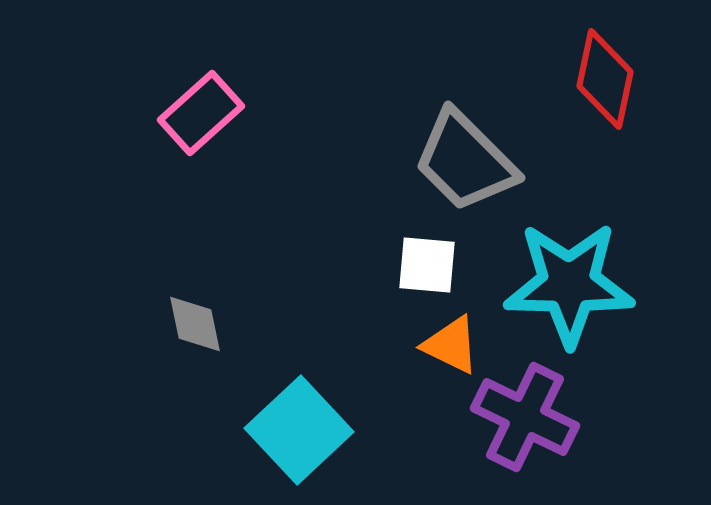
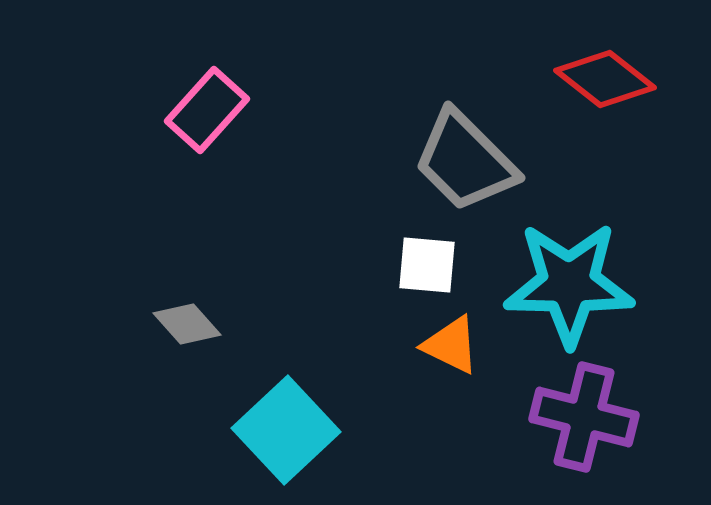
red diamond: rotated 64 degrees counterclockwise
pink rectangle: moved 6 px right, 3 px up; rotated 6 degrees counterclockwise
gray diamond: moved 8 px left; rotated 30 degrees counterclockwise
purple cross: moved 59 px right; rotated 12 degrees counterclockwise
cyan square: moved 13 px left
